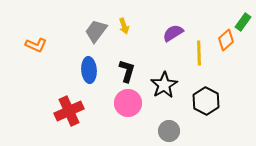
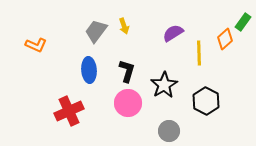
orange diamond: moved 1 px left, 1 px up
